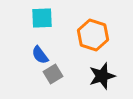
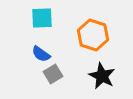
blue semicircle: moved 1 px right, 1 px up; rotated 18 degrees counterclockwise
black star: rotated 28 degrees counterclockwise
